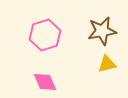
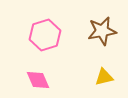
yellow triangle: moved 3 px left, 13 px down
pink diamond: moved 7 px left, 2 px up
